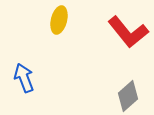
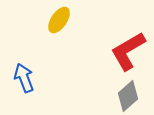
yellow ellipse: rotated 20 degrees clockwise
red L-shape: moved 19 px down; rotated 99 degrees clockwise
